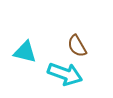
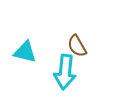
cyan arrow: moved 2 px up; rotated 76 degrees clockwise
